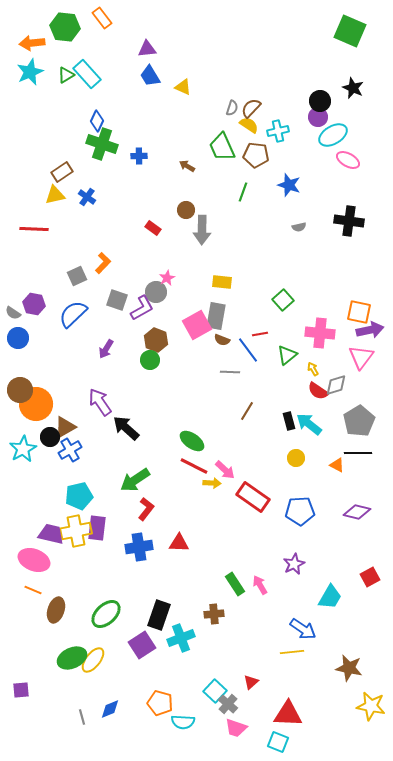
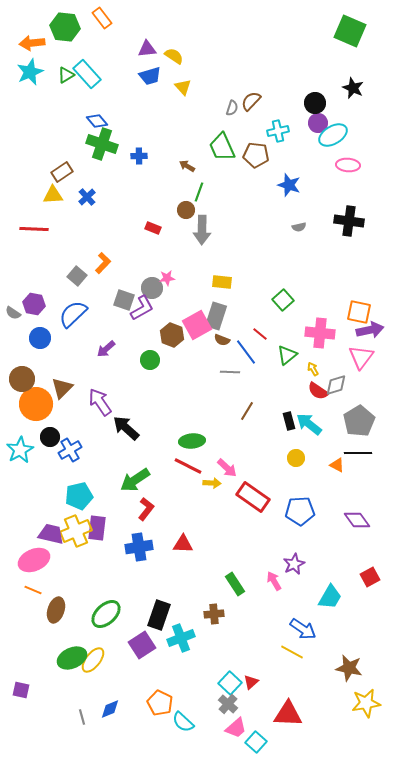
blue trapezoid at (150, 76): rotated 75 degrees counterclockwise
yellow triangle at (183, 87): rotated 24 degrees clockwise
black circle at (320, 101): moved 5 px left, 2 px down
brown semicircle at (251, 108): moved 7 px up
purple circle at (318, 117): moved 6 px down
blue diamond at (97, 121): rotated 65 degrees counterclockwise
yellow semicircle at (249, 125): moved 75 px left, 69 px up
pink ellipse at (348, 160): moved 5 px down; rotated 25 degrees counterclockwise
green line at (243, 192): moved 44 px left
yellow triangle at (55, 195): moved 2 px left; rotated 10 degrees clockwise
blue cross at (87, 197): rotated 12 degrees clockwise
red rectangle at (153, 228): rotated 14 degrees counterclockwise
gray square at (77, 276): rotated 24 degrees counterclockwise
pink star at (167, 278): rotated 21 degrees clockwise
gray circle at (156, 292): moved 4 px left, 4 px up
gray square at (117, 300): moved 7 px right
gray rectangle at (216, 316): rotated 8 degrees clockwise
red line at (260, 334): rotated 49 degrees clockwise
blue circle at (18, 338): moved 22 px right
brown hexagon at (156, 340): moved 16 px right, 5 px up
purple arrow at (106, 349): rotated 18 degrees clockwise
blue line at (248, 350): moved 2 px left, 2 px down
brown circle at (20, 390): moved 2 px right, 11 px up
brown triangle at (65, 427): moved 3 px left, 39 px up; rotated 15 degrees counterclockwise
green ellipse at (192, 441): rotated 40 degrees counterclockwise
cyan star at (23, 449): moved 3 px left, 1 px down
red line at (194, 466): moved 6 px left
pink arrow at (225, 470): moved 2 px right, 2 px up
purple diamond at (357, 512): moved 8 px down; rotated 40 degrees clockwise
yellow cross at (76, 531): rotated 12 degrees counterclockwise
red triangle at (179, 543): moved 4 px right, 1 px down
pink ellipse at (34, 560): rotated 44 degrees counterclockwise
pink arrow at (260, 585): moved 14 px right, 4 px up
yellow line at (292, 652): rotated 35 degrees clockwise
purple square at (21, 690): rotated 18 degrees clockwise
cyan square at (215, 691): moved 15 px right, 8 px up
orange pentagon at (160, 703): rotated 10 degrees clockwise
yellow star at (371, 706): moved 5 px left, 3 px up; rotated 20 degrees counterclockwise
cyan semicircle at (183, 722): rotated 40 degrees clockwise
pink trapezoid at (236, 728): rotated 60 degrees counterclockwise
cyan square at (278, 742): moved 22 px left; rotated 20 degrees clockwise
